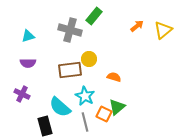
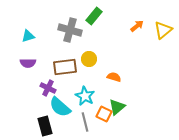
brown rectangle: moved 5 px left, 3 px up
purple cross: moved 26 px right, 6 px up
